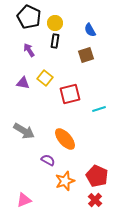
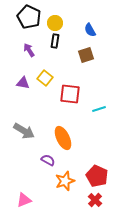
red square: rotated 20 degrees clockwise
orange ellipse: moved 2 px left, 1 px up; rotated 15 degrees clockwise
